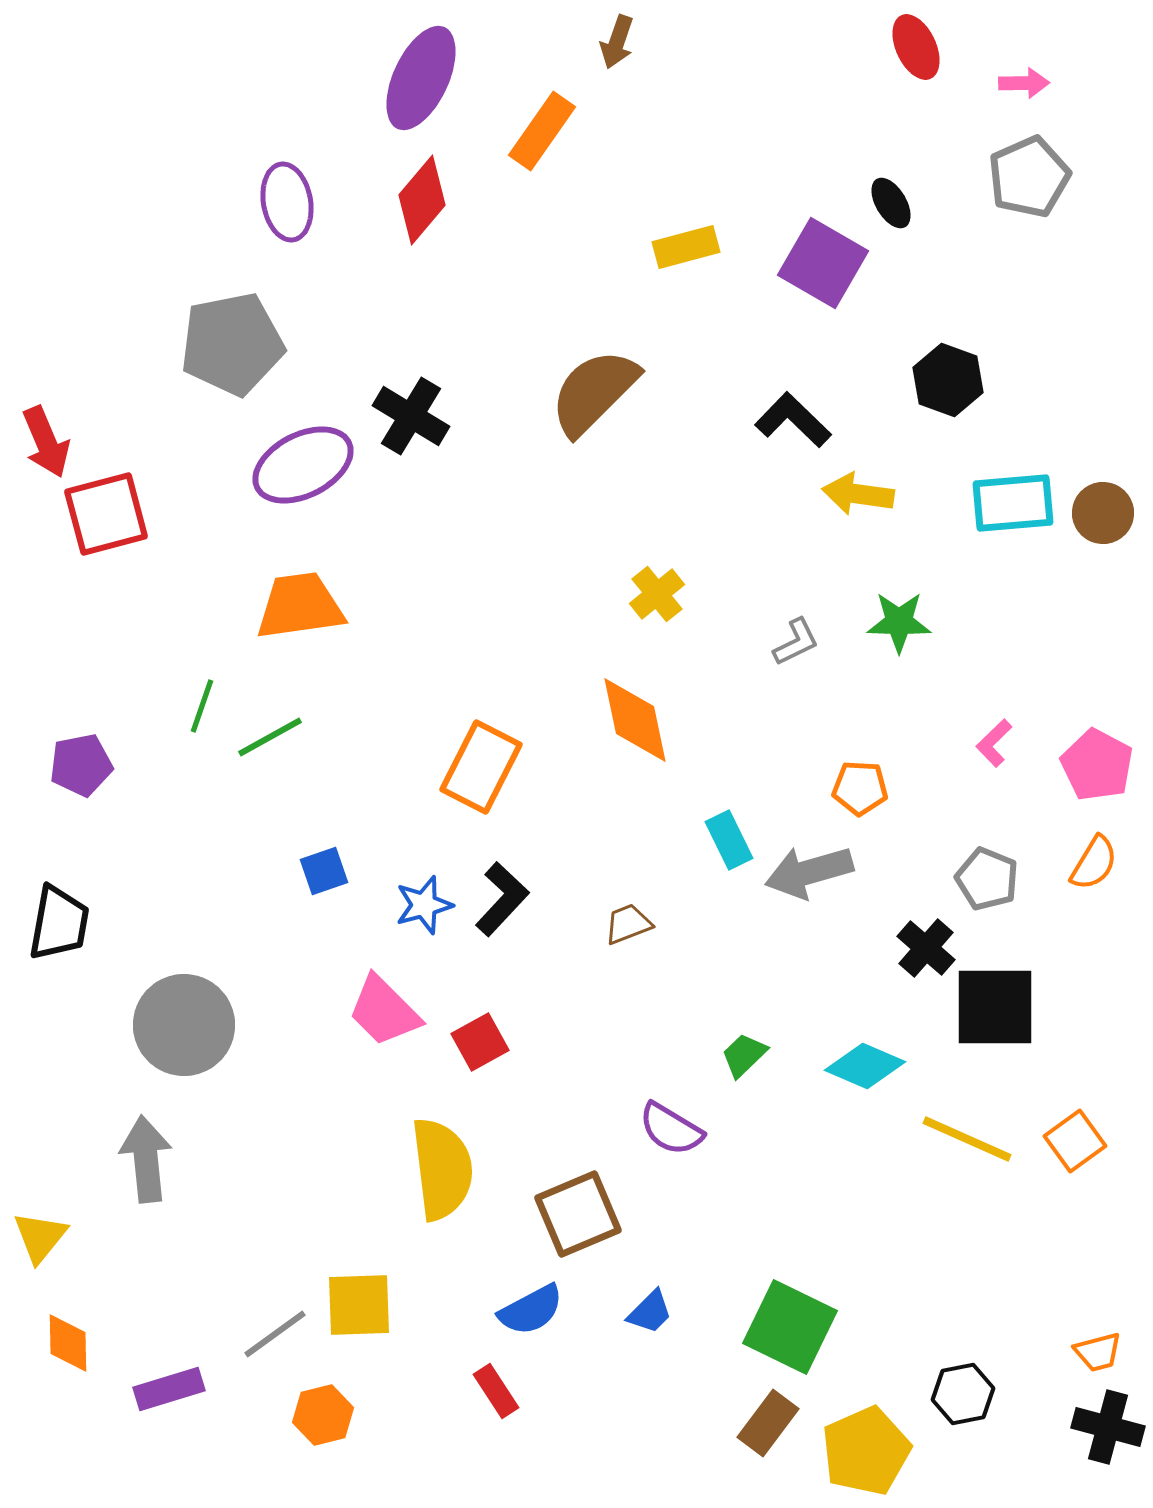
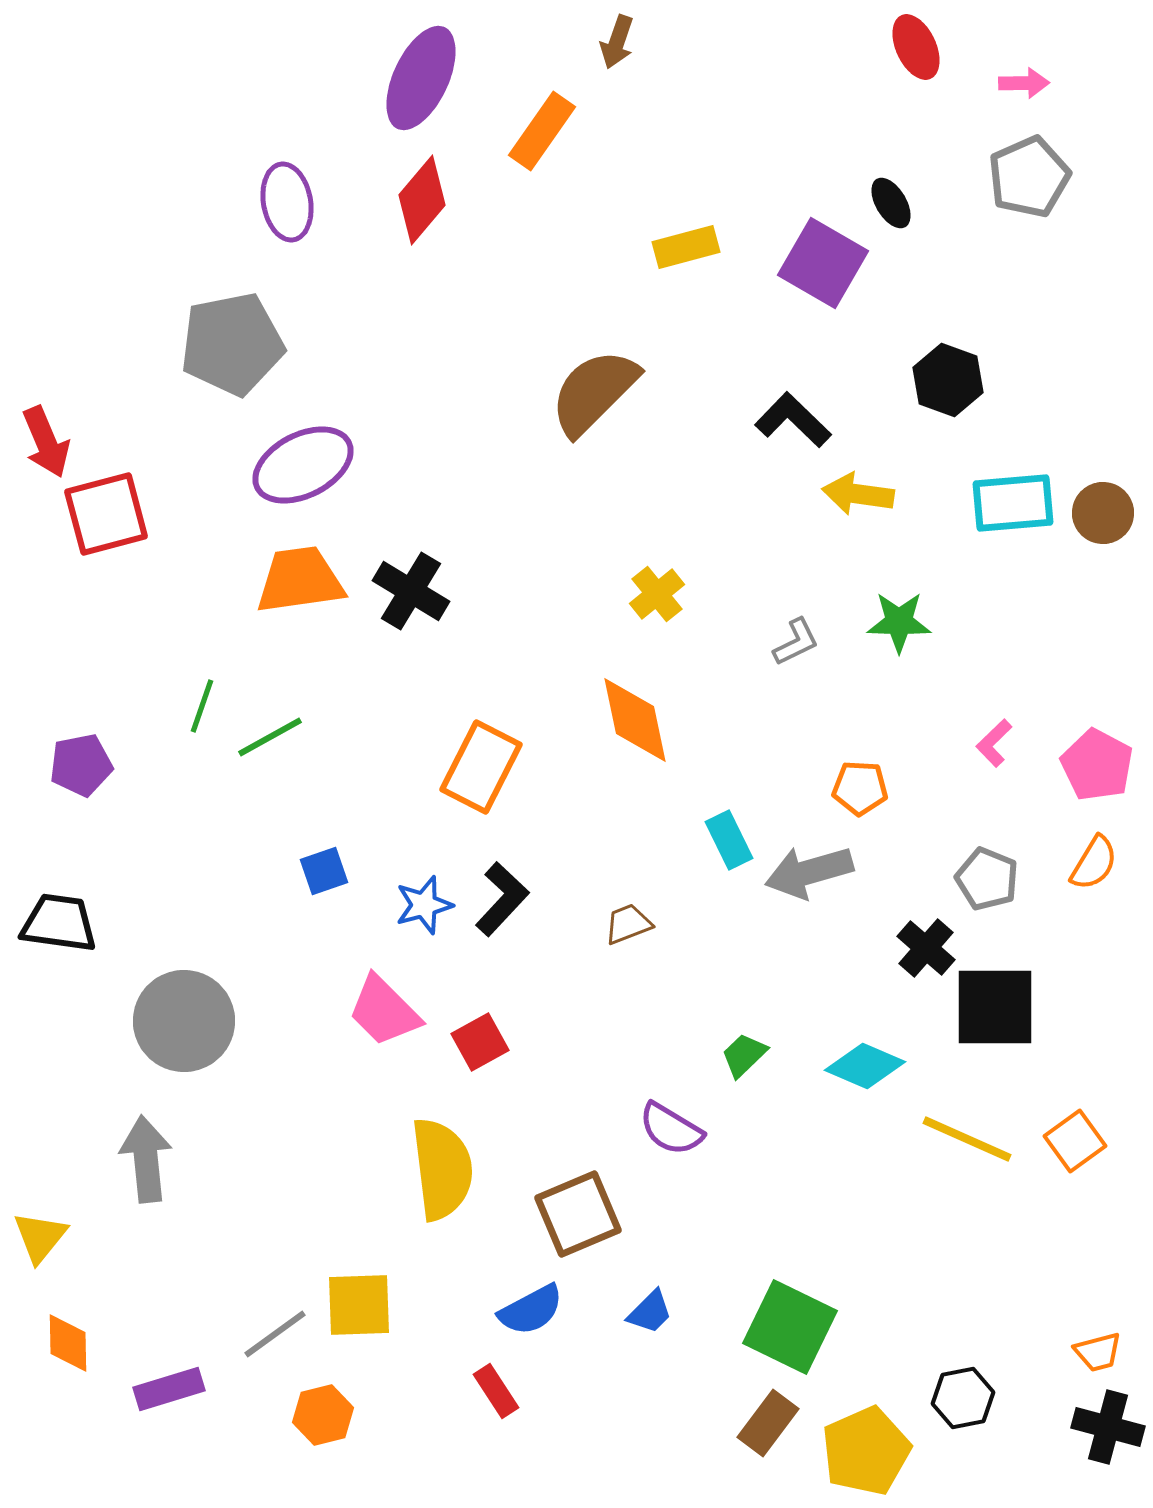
black cross at (411, 416): moved 175 px down
orange trapezoid at (300, 606): moved 26 px up
black trapezoid at (59, 923): rotated 92 degrees counterclockwise
gray circle at (184, 1025): moved 4 px up
black hexagon at (963, 1394): moved 4 px down
